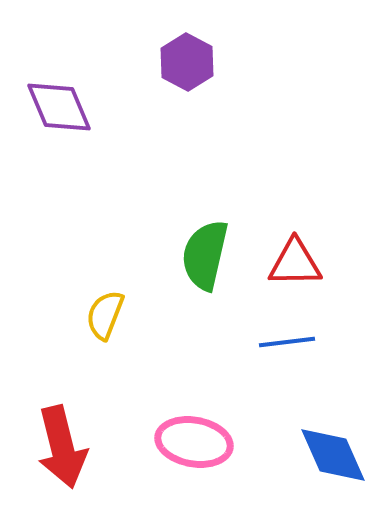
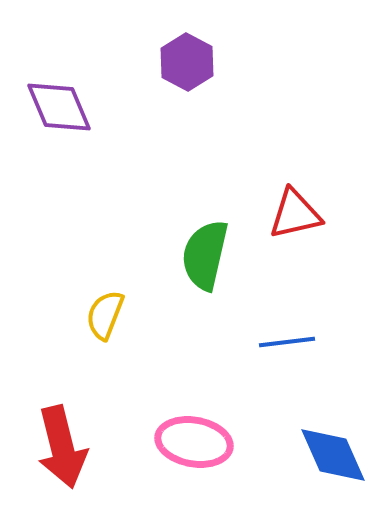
red triangle: moved 49 px up; rotated 12 degrees counterclockwise
